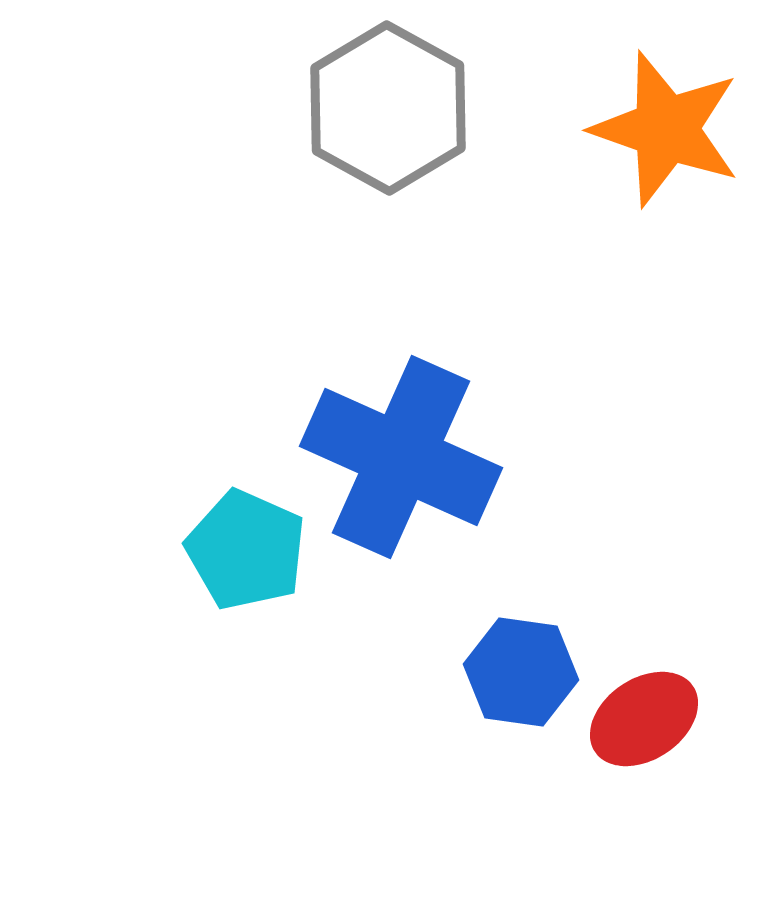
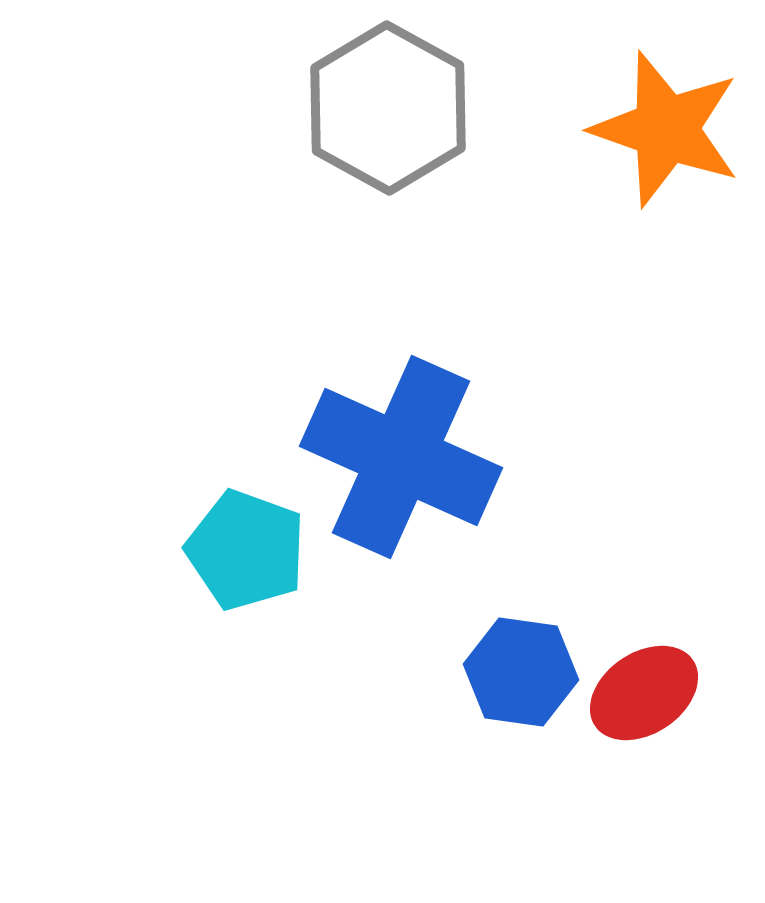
cyan pentagon: rotated 4 degrees counterclockwise
red ellipse: moved 26 px up
